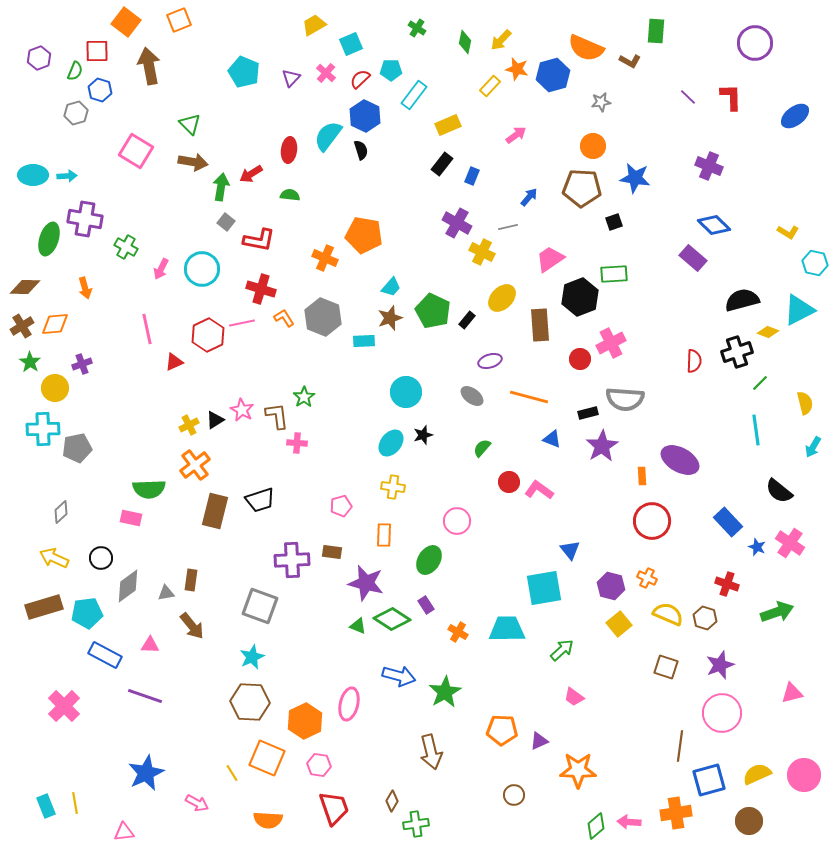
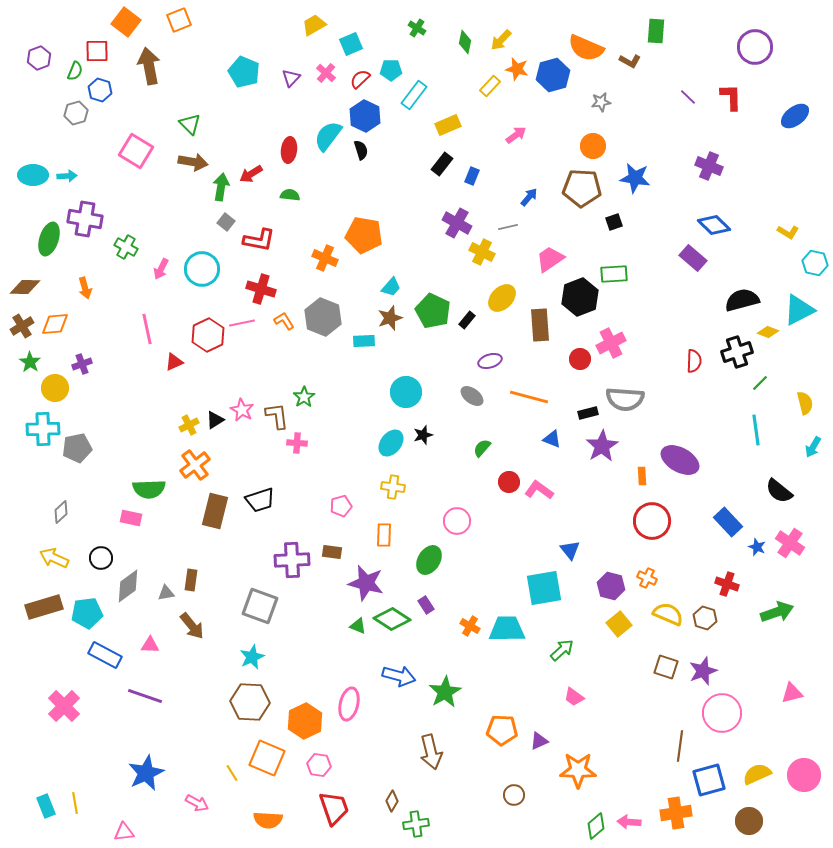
purple circle at (755, 43): moved 4 px down
orange L-shape at (284, 318): moved 3 px down
orange cross at (458, 632): moved 12 px right, 6 px up
purple star at (720, 665): moved 17 px left, 6 px down
